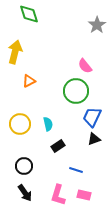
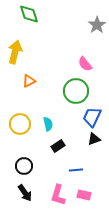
pink semicircle: moved 2 px up
blue line: rotated 24 degrees counterclockwise
